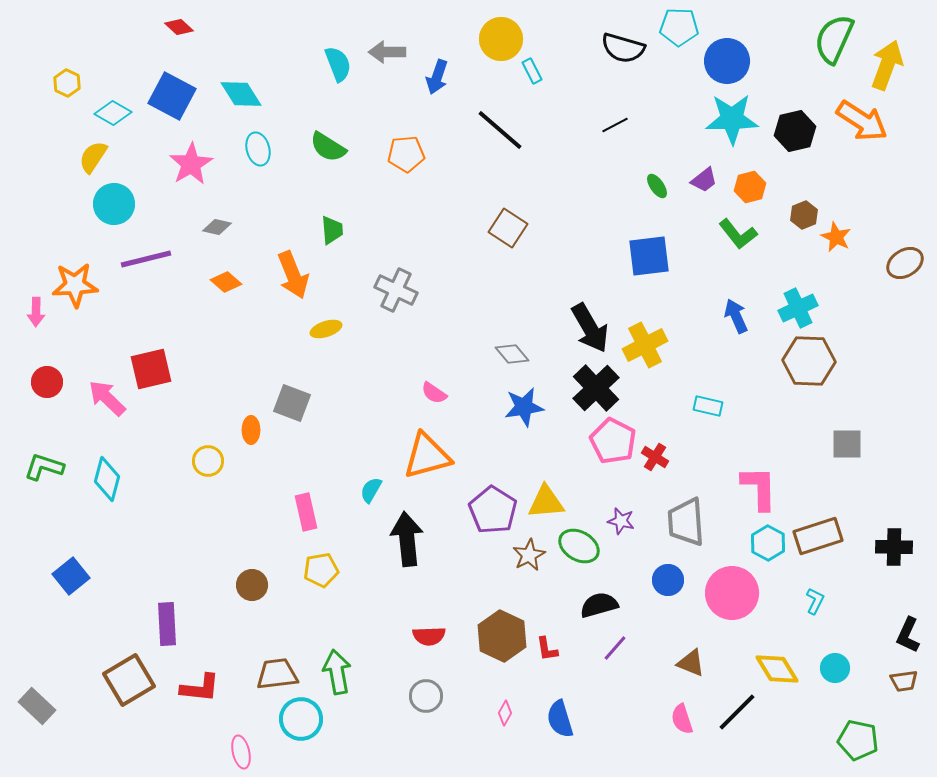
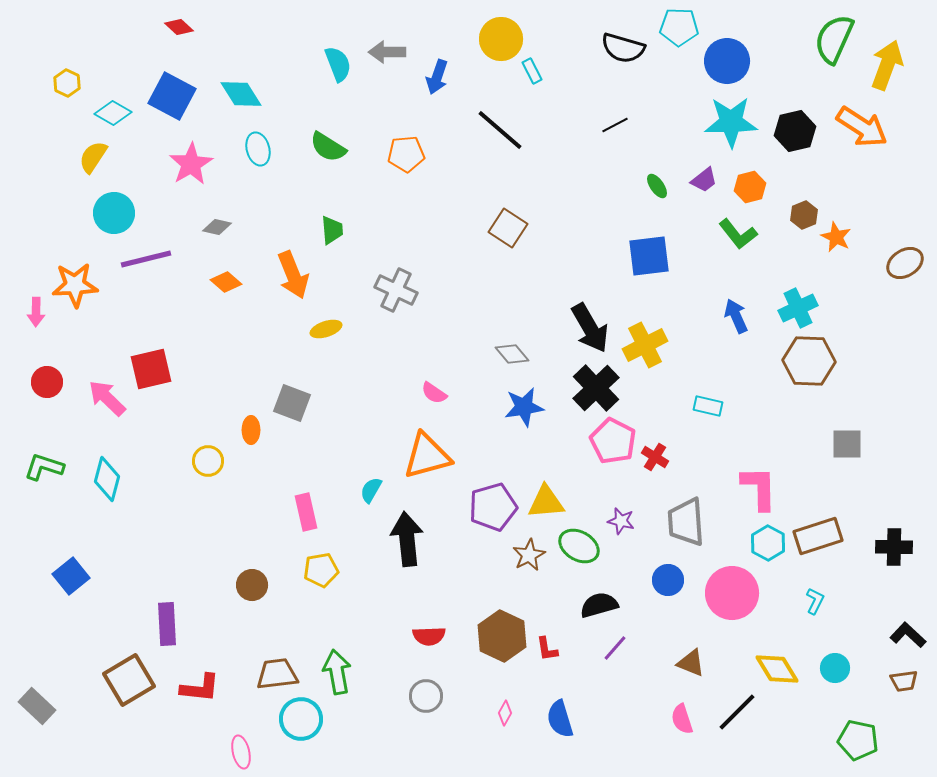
cyan star at (732, 119): moved 1 px left, 3 px down
orange arrow at (862, 121): moved 6 px down
cyan circle at (114, 204): moved 9 px down
purple pentagon at (493, 510): moved 3 px up; rotated 24 degrees clockwise
black L-shape at (908, 635): rotated 108 degrees clockwise
